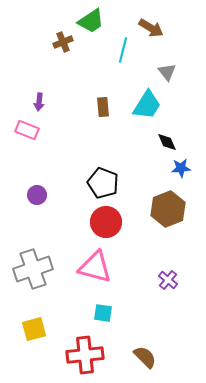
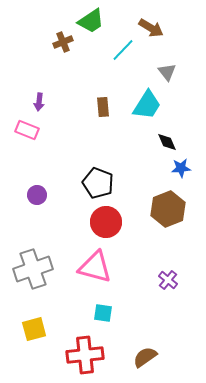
cyan line: rotated 30 degrees clockwise
black pentagon: moved 5 px left
brown semicircle: rotated 80 degrees counterclockwise
